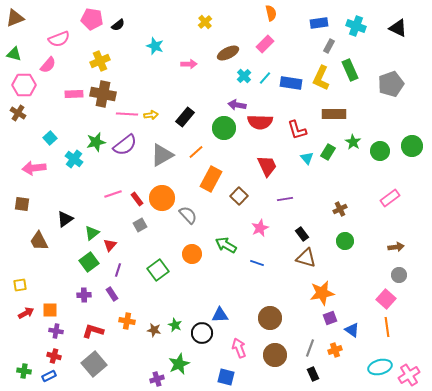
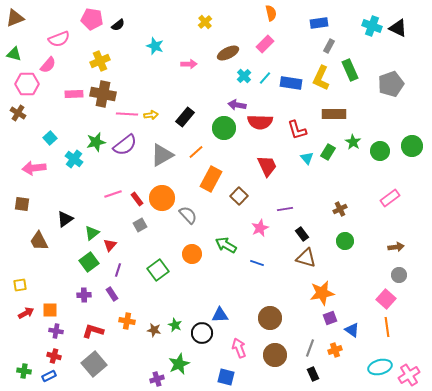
cyan cross at (356, 26): moved 16 px right
pink hexagon at (24, 85): moved 3 px right, 1 px up
purple line at (285, 199): moved 10 px down
